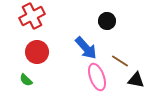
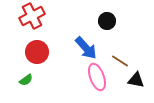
green semicircle: rotated 80 degrees counterclockwise
